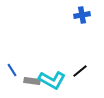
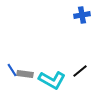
gray rectangle: moved 7 px left, 7 px up
